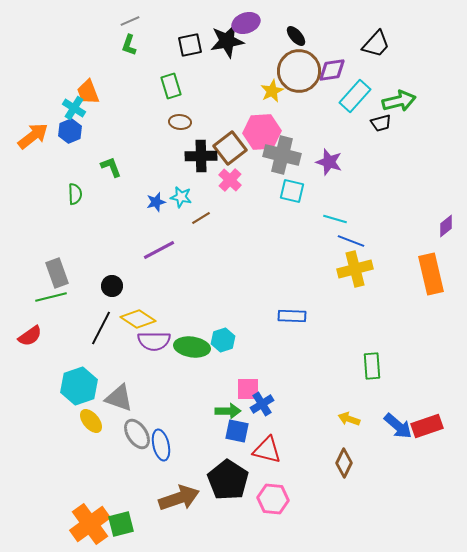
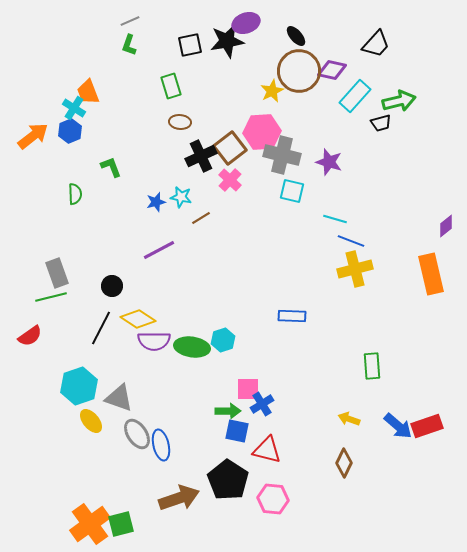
purple diamond at (332, 70): rotated 20 degrees clockwise
black cross at (201, 156): rotated 24 degrees counterclockwise
